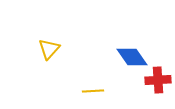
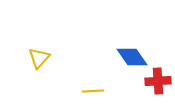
yellow triangle: moved 10 px left, 9 px down
red cross: moved 1 px down
